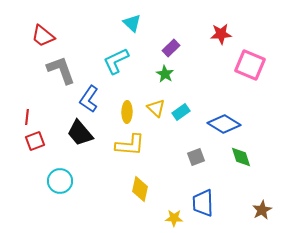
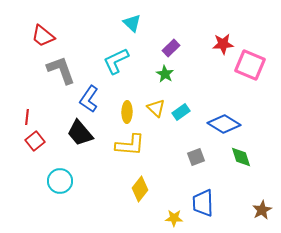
red star: moved 2 px right, 10 px down
red square: rotated 18 degrees counterclockwise
yellow diamond: rotated 25 degrees clockwise
